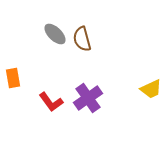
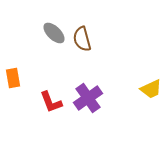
gray ellipse: moved 1 px left, 1 px up
red L-shape: rotated 15 degrees clockwise
